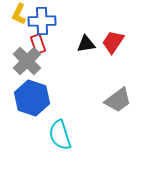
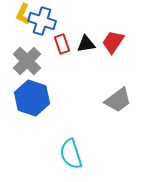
yellow L-shape: moved 4 px right
blue cross: rotated 20 degrees clockwise
red rectangle: moved 24 px right
cyan semicircle: moved 11 px right, 19 px down
